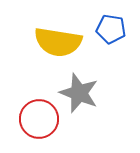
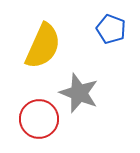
blue pentagon: rotated 12 degrees clockwise
yellow semicircle: moved 15 px left, 4 px down; rotated 75 degrees counterclockwise
